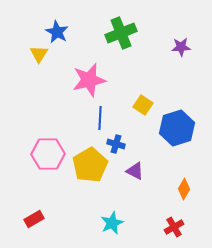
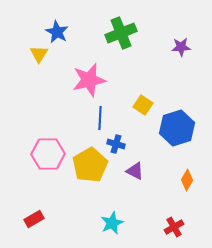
orange diamond: moved 3 px right, 9 px up
